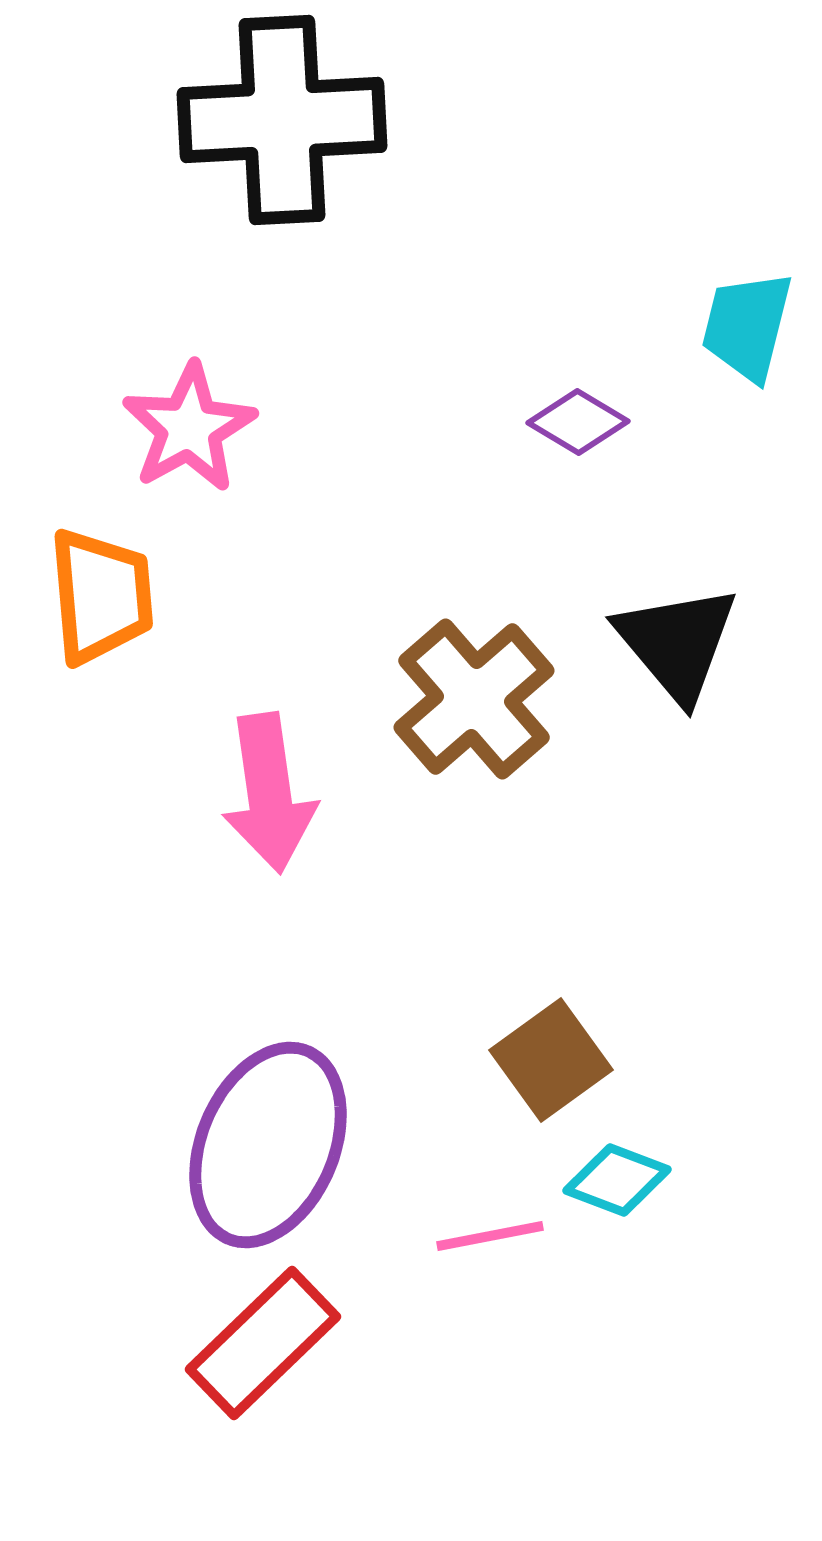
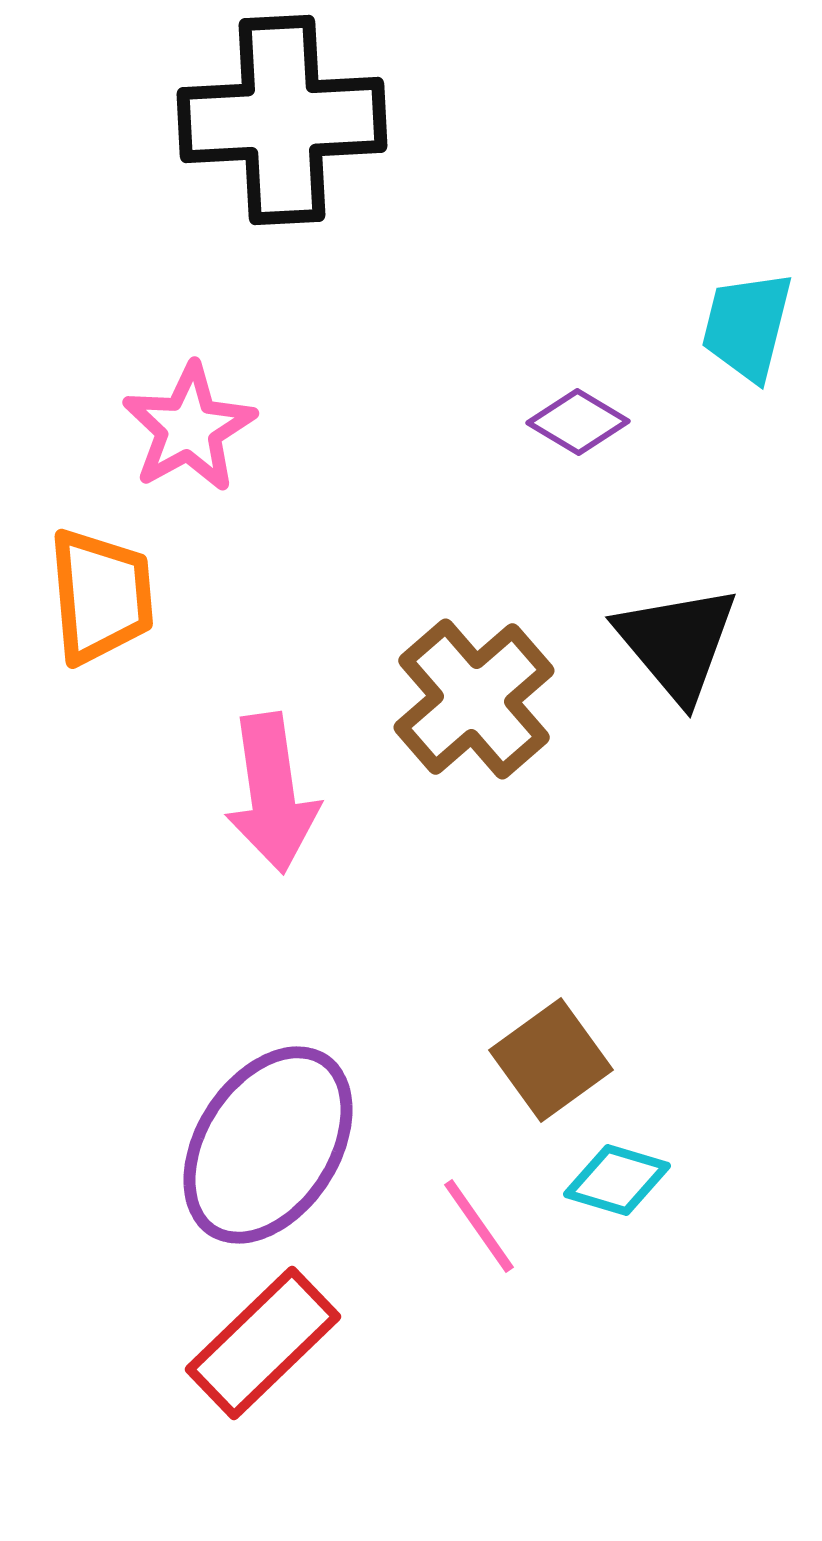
pink arrow: moved 3 px right
purple ellipse: rotated 10 degrees clockwise
cyan diamond: rotated 4 degrees counterclockwise
pink line: moved 11 px left, 10 px up; rotated 66 degrees clockwise
